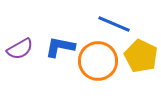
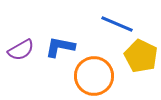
blue line: moved 3 px right
purple semicircle: moved 1 px right, 1 px down
orange circle: moved 4 px left, 15 px down
